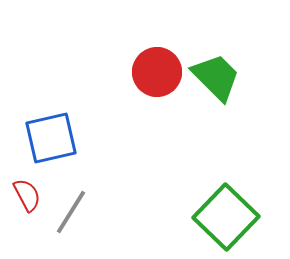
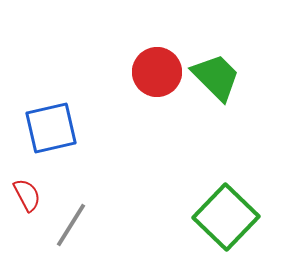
blue square: moved 10 px up
gray line: moved 13 px down
